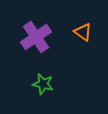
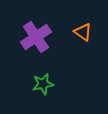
green star: rotated 25 degrees counterclockwise
